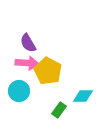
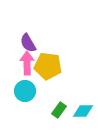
pink arrow: rotated 95 degrees counterclockwise
yellow pentagon: moved 5 px up; rotated 20 degrees counterclockwise
cyan circle: moved 6 px right
cyan diamond: moved 15 px down
